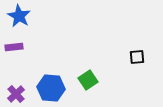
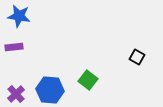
blue star: rotated 20 degrees counterclockwise
black square: rotated 35 degrees clockwise
green square: rotated 18 degrees counterclockwise
blue hexagon: moved 1 px left, 2 px down
